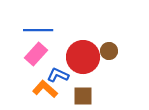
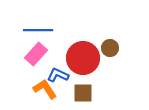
brown circle: moved 1 px right, 3 px up
red circle: moved 1 px down
orange L-shape: rotated 15 degrees clockwise
brown square: moved 3 px up
